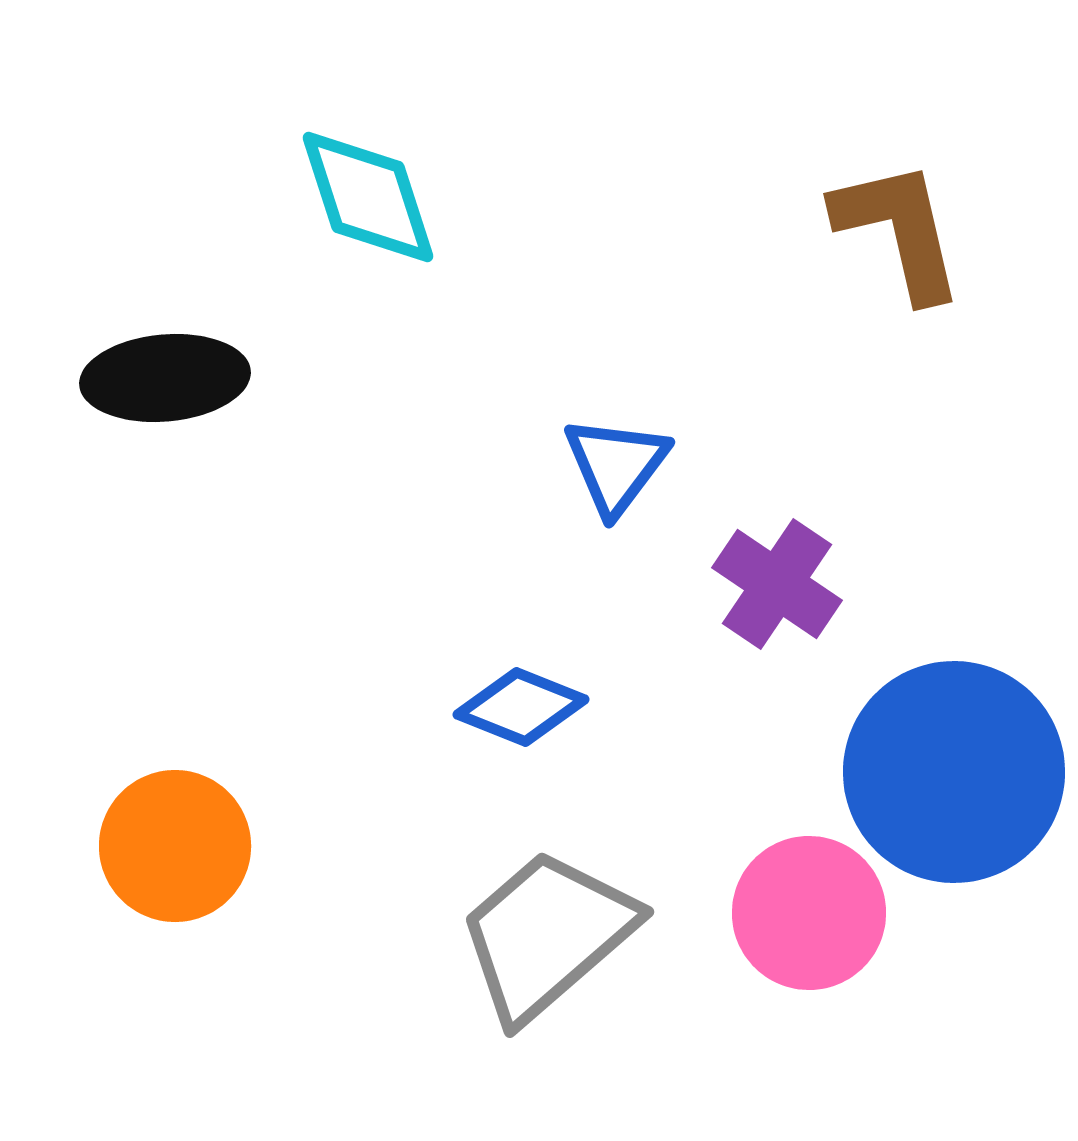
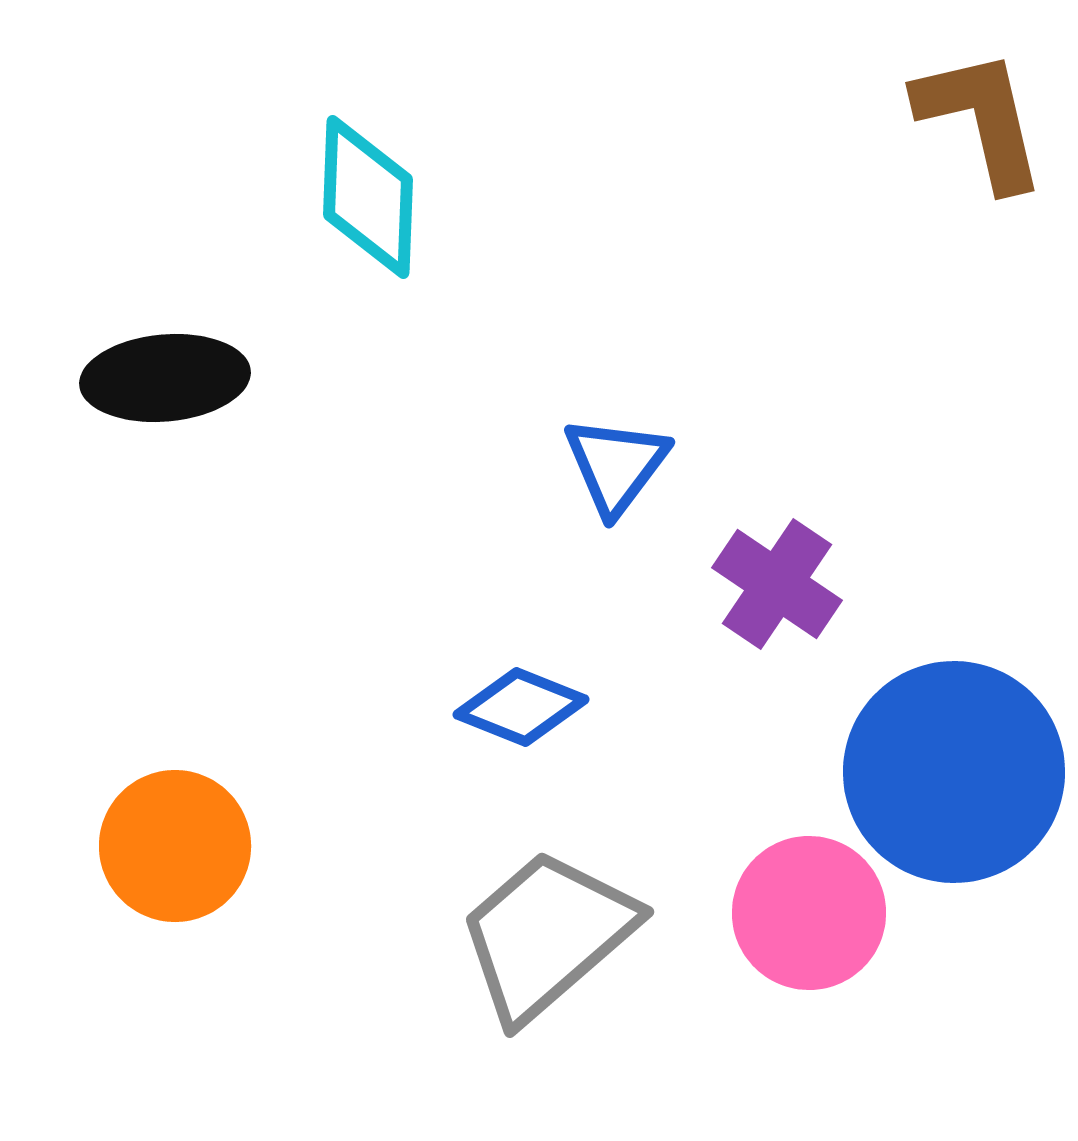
cyan diamond: rotated 20 degrees clockwise
brown L-shape: moved 82 px right, 111 px up
